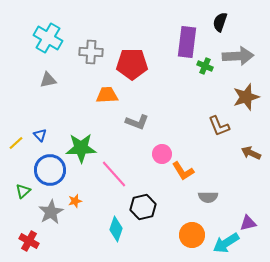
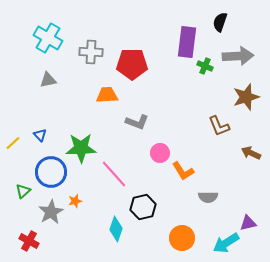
yellow line: moved 3 px left
pink circle: moved 2 px left, 1 px up
blue circle: moved 1 px right, 2 px down
orange circle: moved 10 px left, 3 px down
